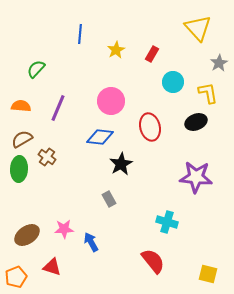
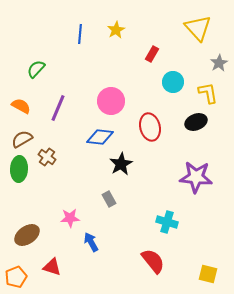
yellow star: moved 20 px up
orange semicircle: rotated 24 degrees clockwise
pink star: moved 6 px right, 11 px up
